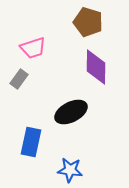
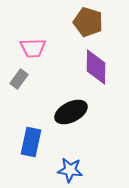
pink trapezoid: rotated 16 degrees clockwise
